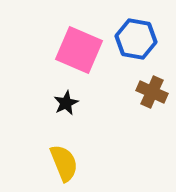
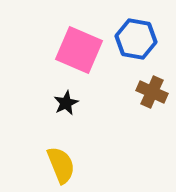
yellow semicircle: moved 3 px left, 2 px down
